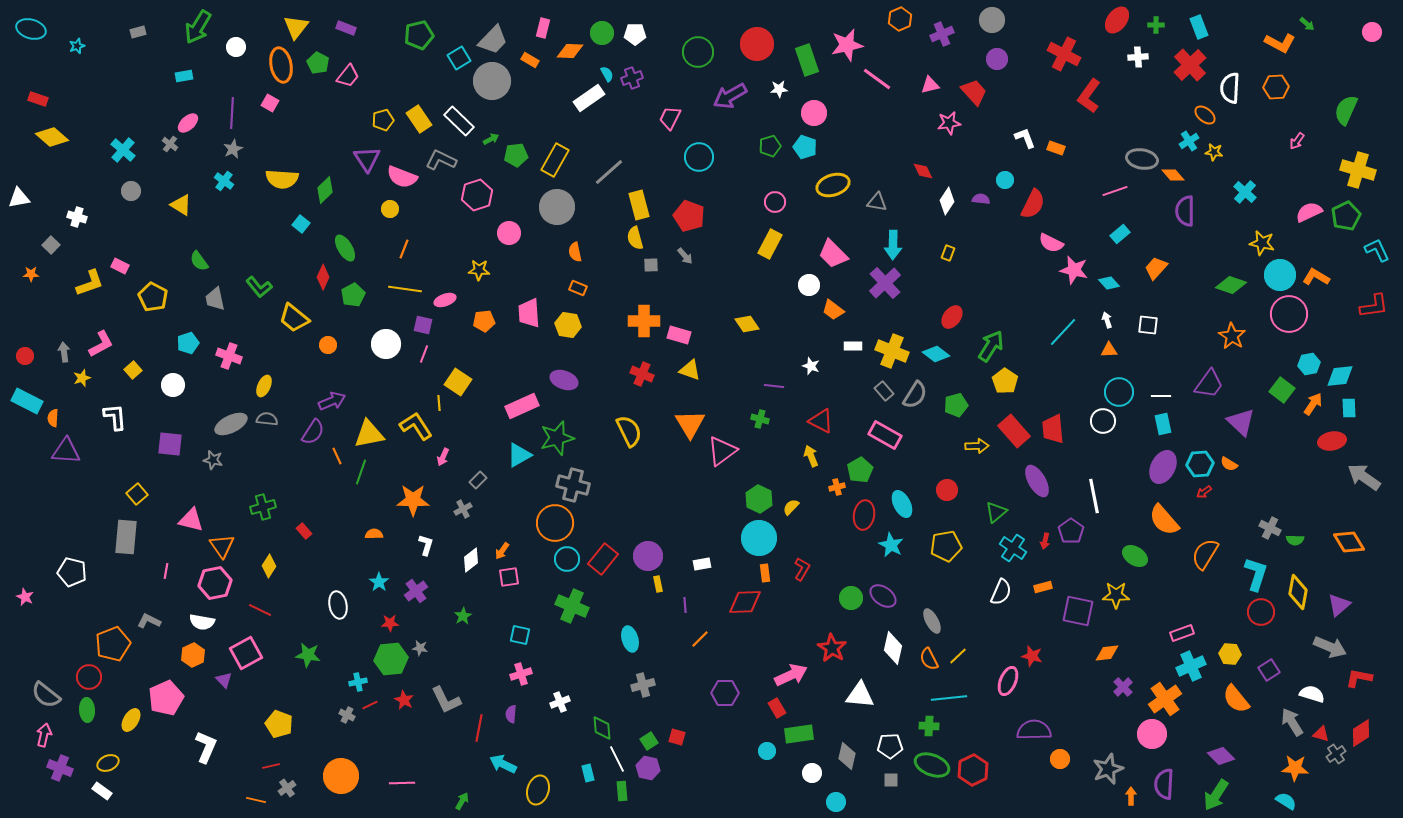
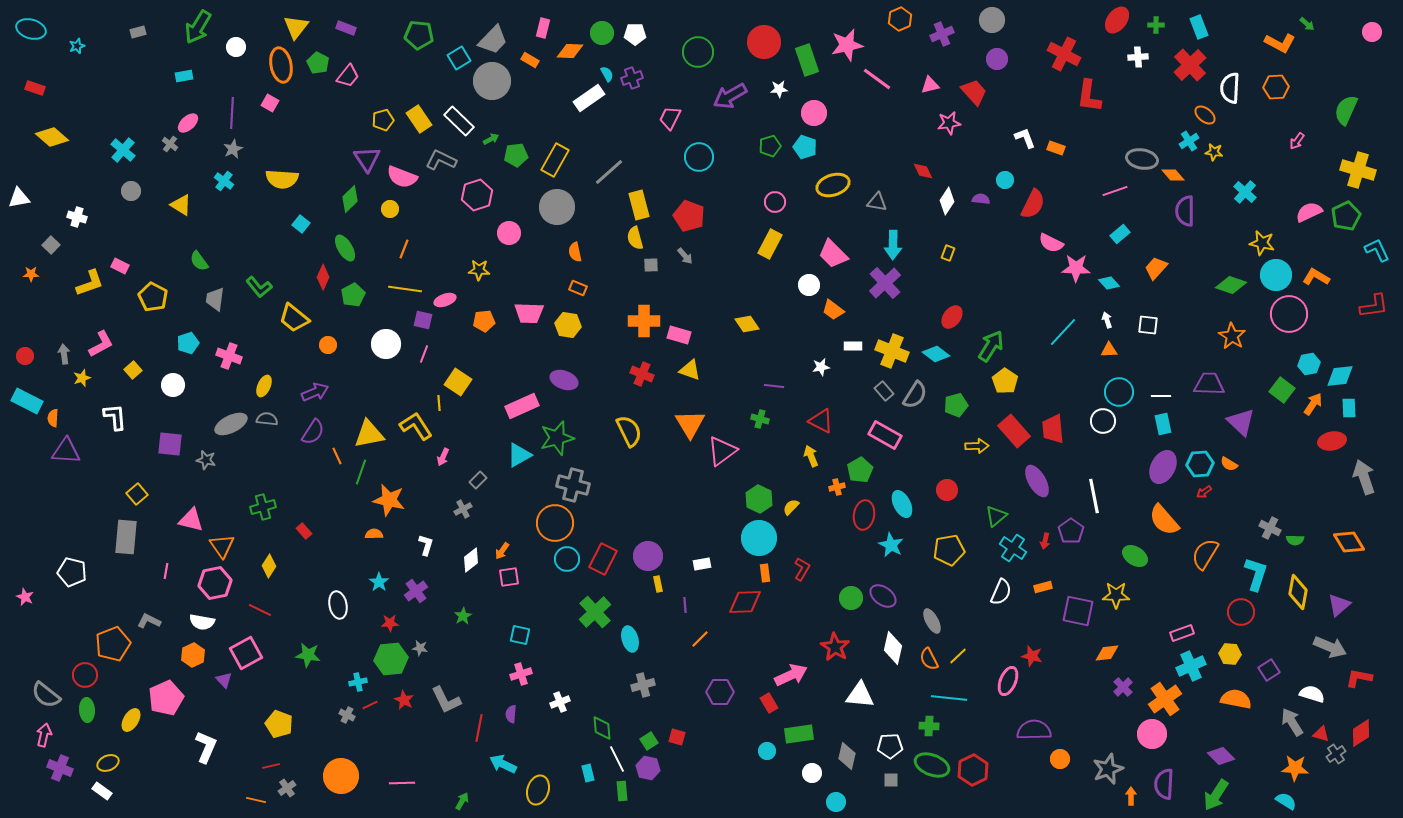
green pentagon at (419, 35): rotated 20 degrees clockwise
red circle at (757, 44): moved 7 px right, 2 px up
red L-shape at (1089, 96): rotated 28 degrees counterclockwise
red rectangle at (38, 99): moved 3 px left, 11 px up
green diamond at (325, 190): moved 25 px right, 9 px down
pink star at (1074, 270): moved 2 px right, 2 px up; rotated 12 degrees counterclockwise
cyan circle at (1280, 275): moved 4 px left
gray trapezoid at (215, 299): rotated 20 degrees clockwise
pink trapezoid at (529, 313): rotated 84 degrees counterclockwise
purple square at (423, 325): moved 5 px up
gray arrow at (64, 352): moved 2 px down
white star at (811, 366): moved 10 px right, 1 px down; rotated 30 degrees counterclockwise
purple trapezoid at (1209, 384): rotated 124 degrees counterclockwise
purple arrow at (332, 401): moved 17 px left, 9 px up
gray star at (213, 460): moved 7 px left
gray arrow at (1364, 477): rotated 36 degrees clockwise
orange star at (413, 500): moved 24 px left; rotated 12 degrees clockwise
green triangle at (996, 512): moved 4 px down
yellow pentagon at (946, 546): moved 3 px right, 4 px down
red rectangle at (603, 559): rotated 12 degrees counterclockwise
green cross at (572, 606): moved 23 px right, 6 px down; rotated 24 degrees clockwise
red circle at (1261, 612): moved 20 px left
red star at (832, 648): moved 3 px right, 1 px up
red circle at (89, 677): moved 4 px left, 2 px up
purple hexagon at (725, 693): moved 5 px left, 1 px up
cyan line at (949, 698): rotated 12 degrees clockwise
orange semicircle at (1236, 699): rotated 140 degrees clockwise
red rectangle at (777, 708): moved 8 px left, 5 px up
